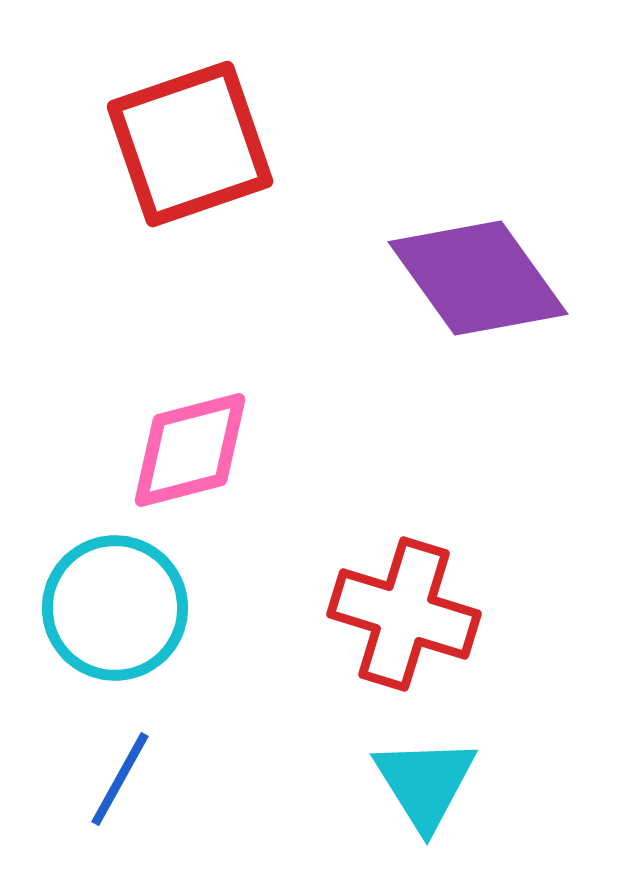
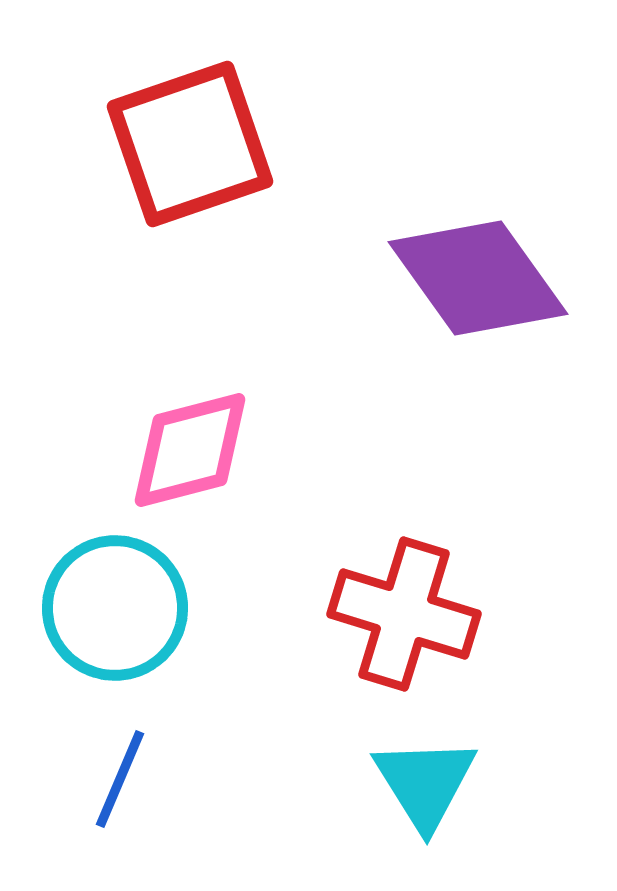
blue line: rotated 6 degrees counterclockwise
